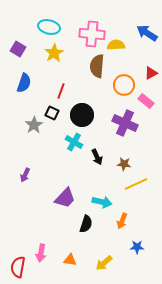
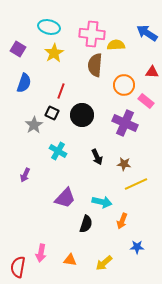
brown semicircle: moved 2 px left, 1 px up
red triangle: moved 1 px right, 1 px up; rotated 32 degrees clockwise
cyan cross: moved 16 px left, 9 px down
